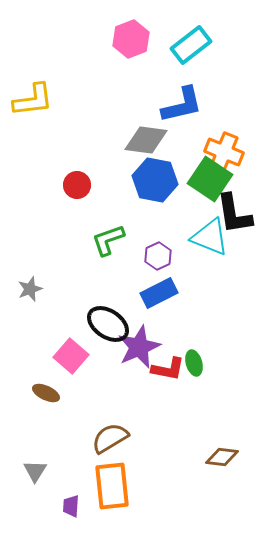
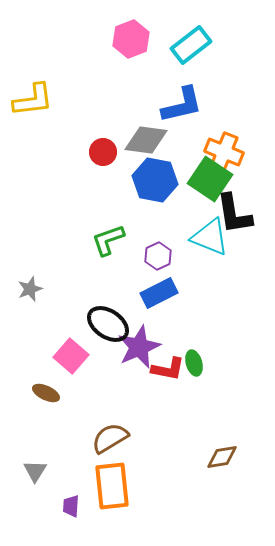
red circle: moved 26 px right, 33 px up
brown diamond: rotated 16 degrees counterclockwise
